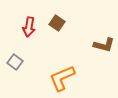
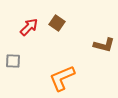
red arrow: rotated 144 degrees counterclockwise
gray square: moved 2 px left, 1 px up; rotated 35 degrees counterclockwise
